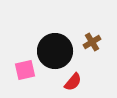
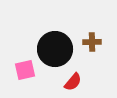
brown cross: rotated 30 degrees clockwise
black circle: moved 2 px up
